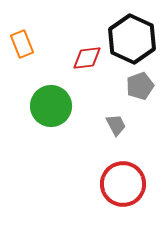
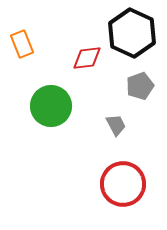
black hexagon: moved 6 px up
